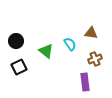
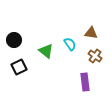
black circle: moved 2 px left, 1 px up
brown cross: moved 3 px up; rotated 32 degrees counterclockwise
